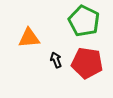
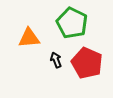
green pentagon: moved 12 px left, 2 px down
red pentagon: rotated 16 degrees clockwise
